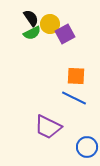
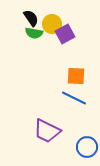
yellow circle: moved 2 px right
green semicircle: moved 2 px right; rotated 36 degrees clockwise
purple trapezoid: moved 1 px left, 4 px down
